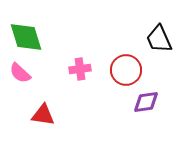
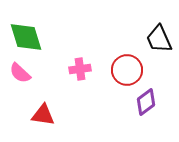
red circle: moved 1 px right
purple diamond: rotated 28 degrees counterclockwise
